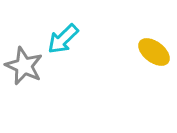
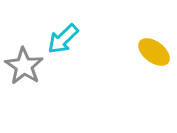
gray star: rotated 9 degrees clockwise
